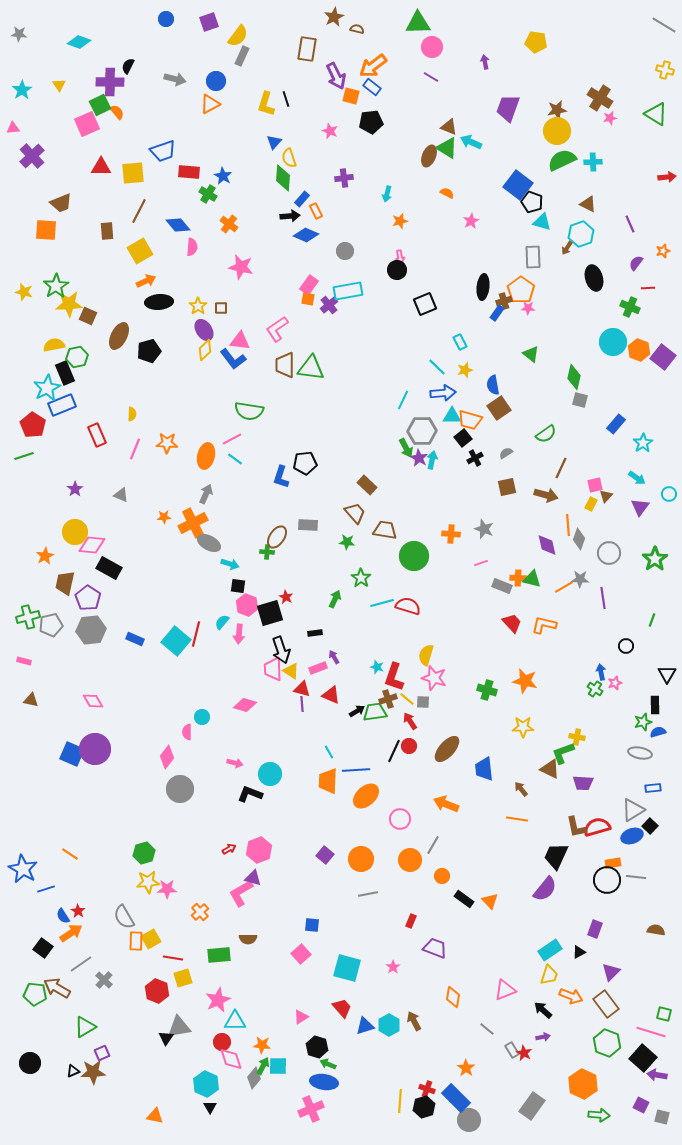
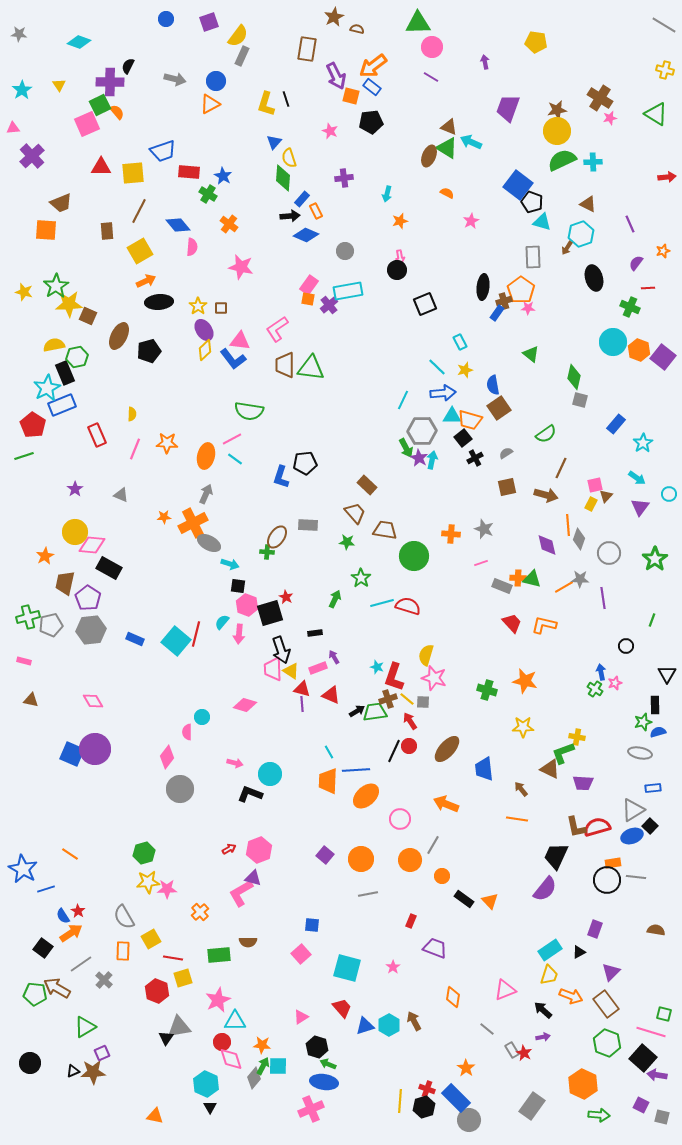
brown semicircle at (248, 939): moved 3 px down
orange rectangle at (136, 941): moved 13 px left, 10 px down
